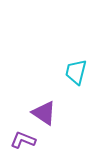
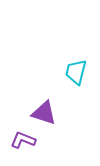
purple triangle: rotated 16 degrees counterclockwise
